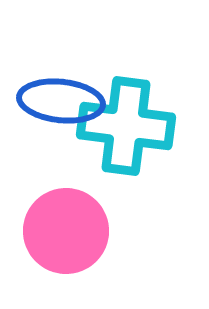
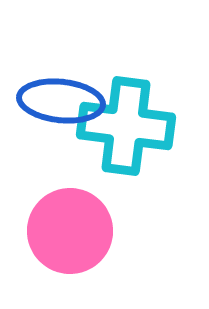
pink circle: moved 4 px right
